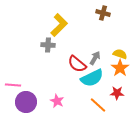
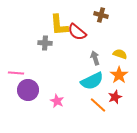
brown cross: moved 2 px left, 2 px down
yellow L-shape: rotated 130 degrees clockwise
gray cross: moved 3 px left, 2 px up
gray arrow: rotated 48 degrees counterclockwise
red semicircle: moved 32 px up
orange star: moved 1 px left, 7 px down
cyan semicircle: moved 3 px down
pink line: moved 3 px right, 12 px up
red star: moved 2 px left, 4 px down; rotated 24 degrees counterclockwise
purple circle: moved 2 px right, 12 px up
